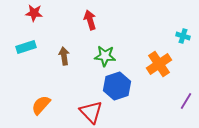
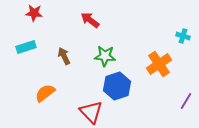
red arrow: rotated 36 degrees counterclockwise
brown arrow: rotated 18 degrees counterclockwise
orange semicircle: moved 4 px right, 12 px up; rotated 10 degrees clockwise
